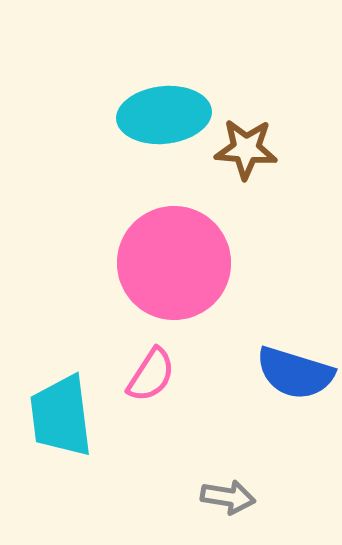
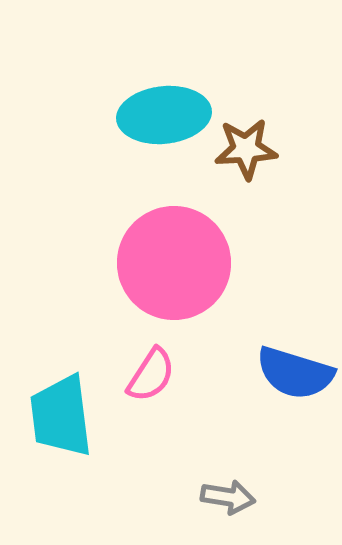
brown star: rotated 8 degrees counterclockwise
